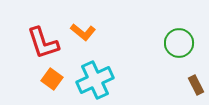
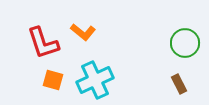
green circle: moved 6 px right
orange square: moved 1 px right, 1 px down; rotated 20 degrees counterclockwise
brown rectangle: moved 17 px left, 1 px up
